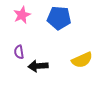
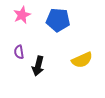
blue pentagon: moved 1 px left, 2 px down
black arrow: rotated 72 degrees counterclockwise
